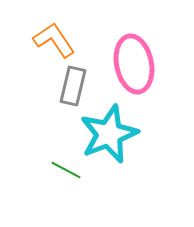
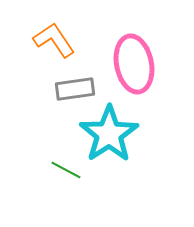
gray rectangle: moved 2 px right, 3 px down; rotated 69 degrees clockwise
cyan star: rotated 12 degrees counterclockwise
